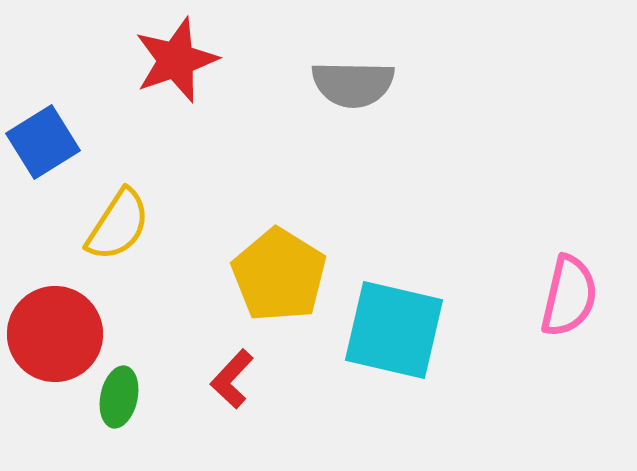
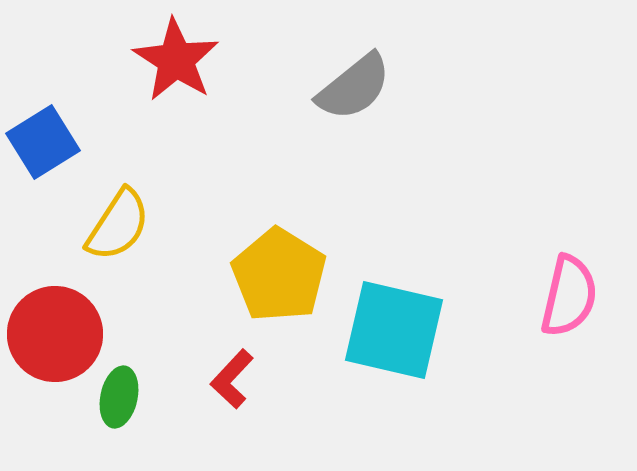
red star: rotated 20 degrees counterclockwise
gray semicircle: moved 1 px right, 3 px down; rotated 40 degrees counterclockwise
